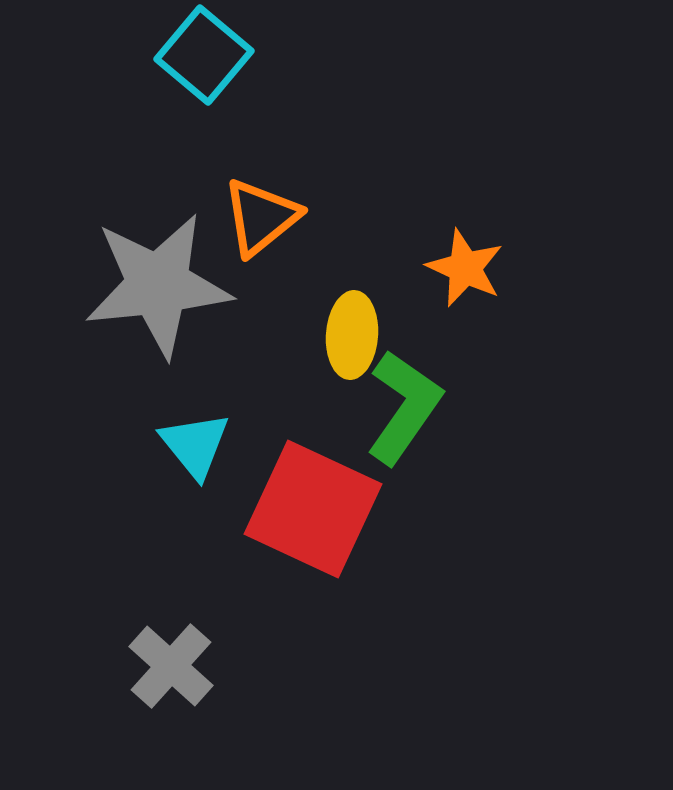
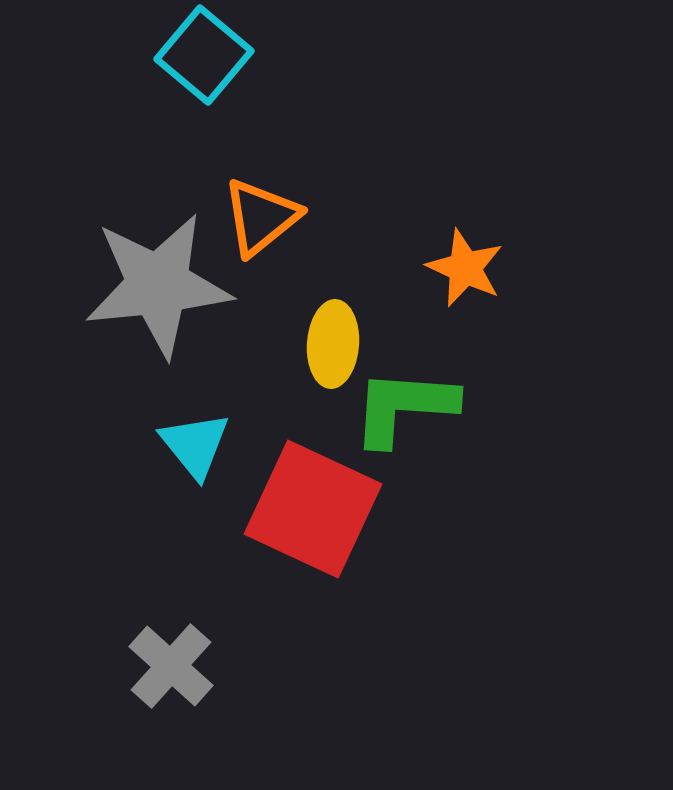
yellow ellipse: moved 19 px left, 9 px down
green L-shape: rotated 121 degrees counterclockwise
